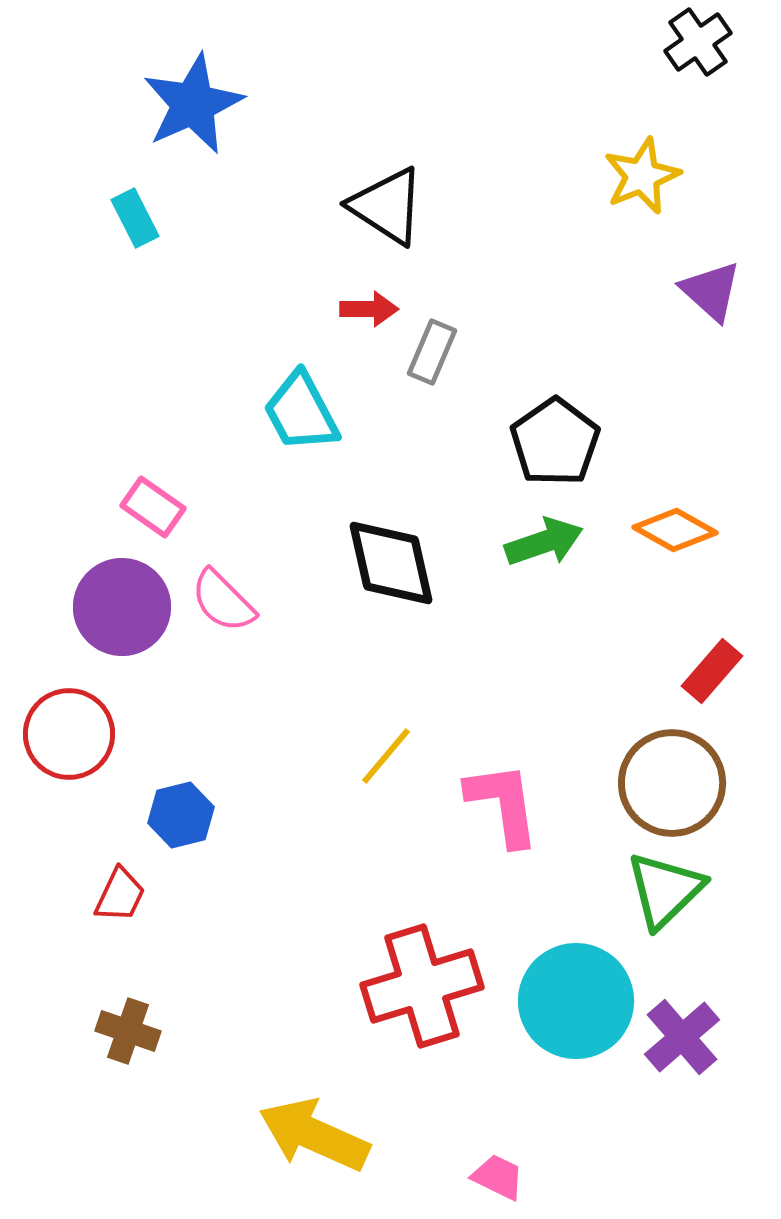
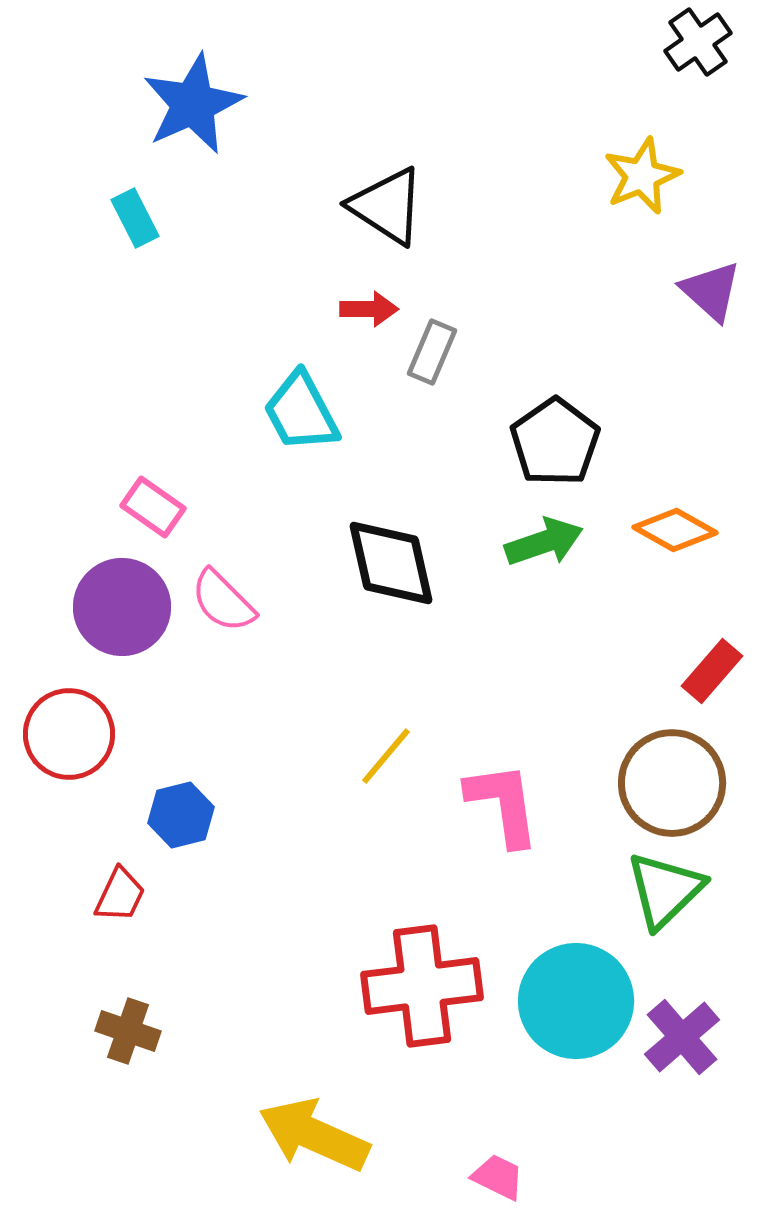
red cross: rotated 10 degrees clockwise
